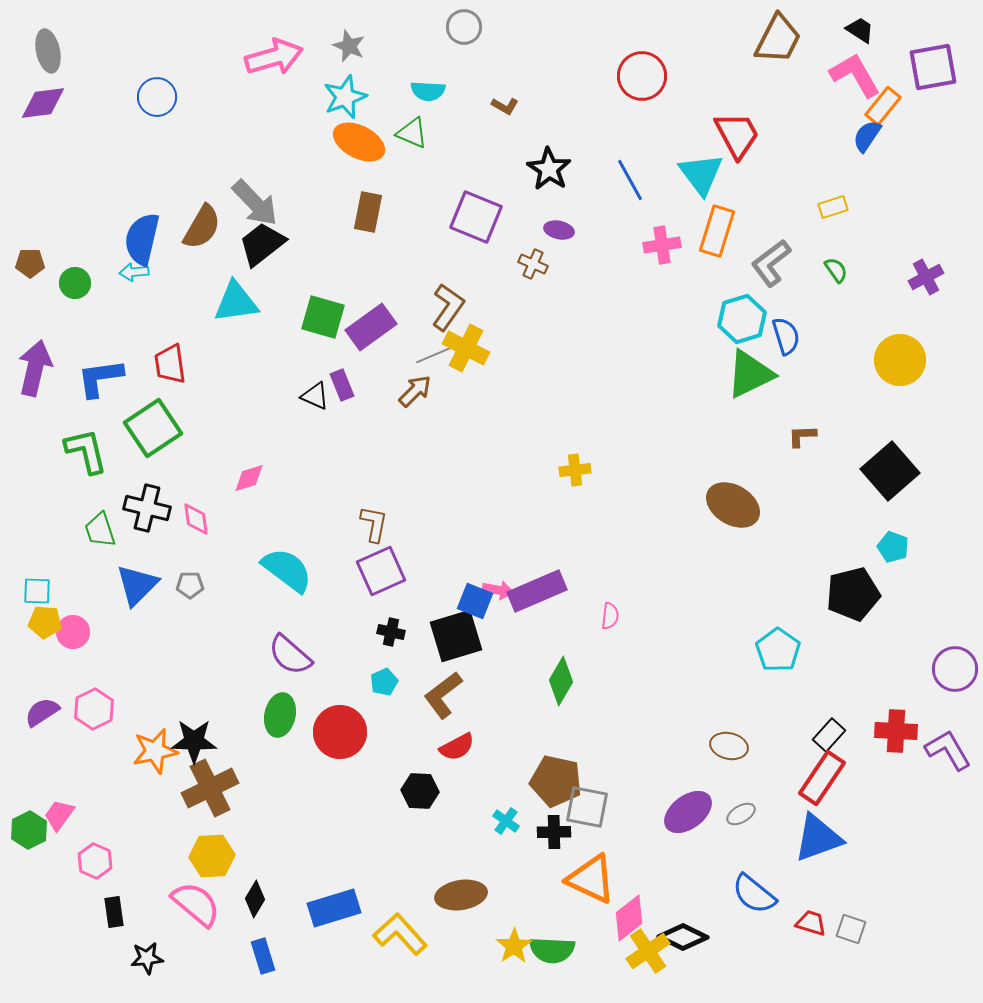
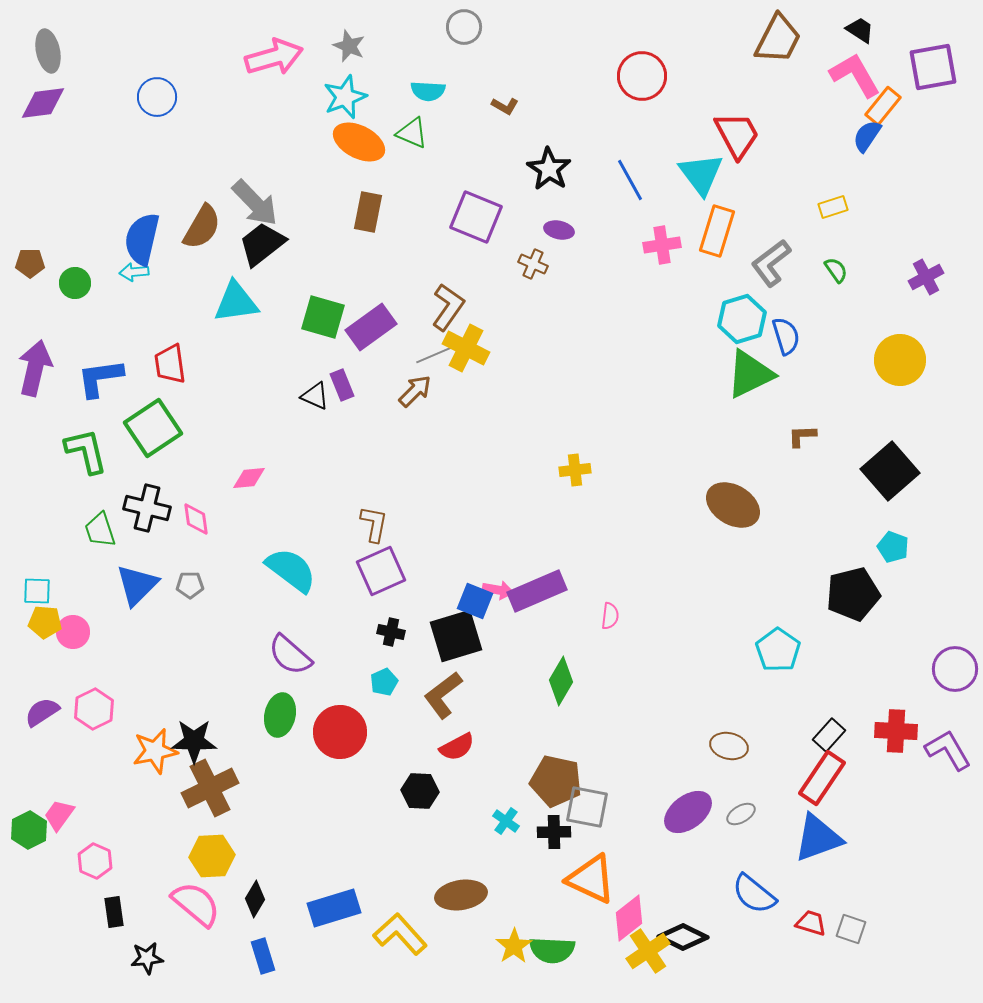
pink diamond at (249, 478): rotated 12 degrees clockwise
cyan semicircle at (287, 570): moved 4 px right
